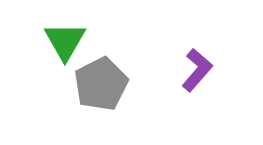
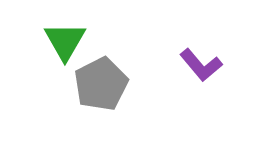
purple L-shape: moved 4 px right, 5 px up; rotated 99 degrees clockwise
